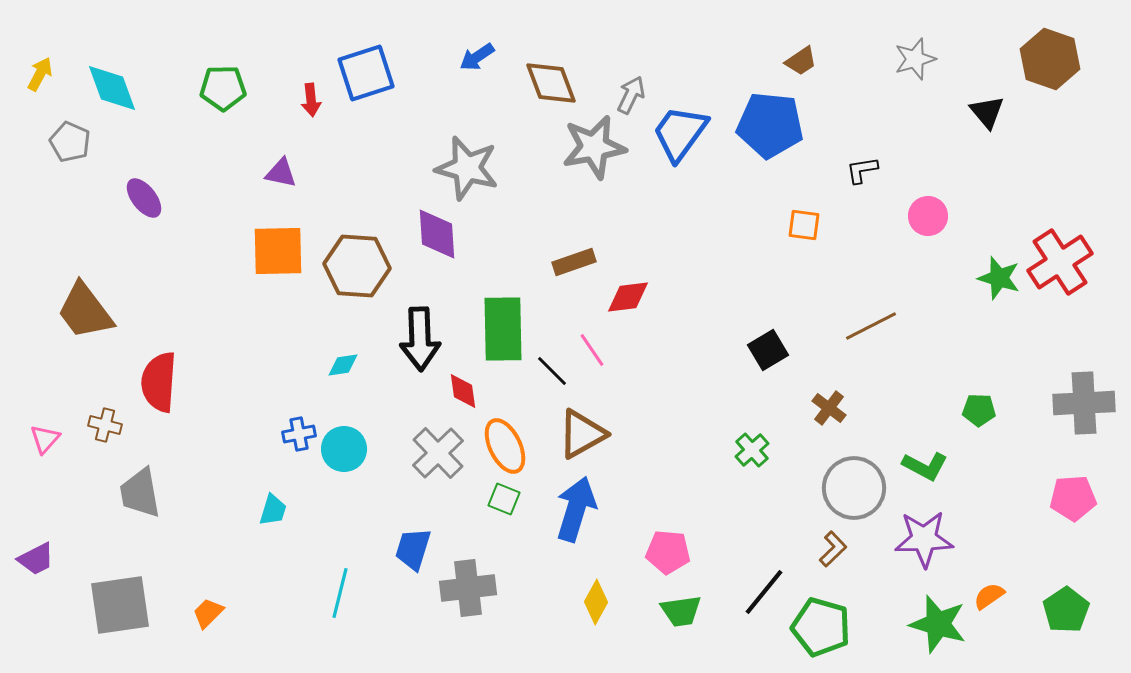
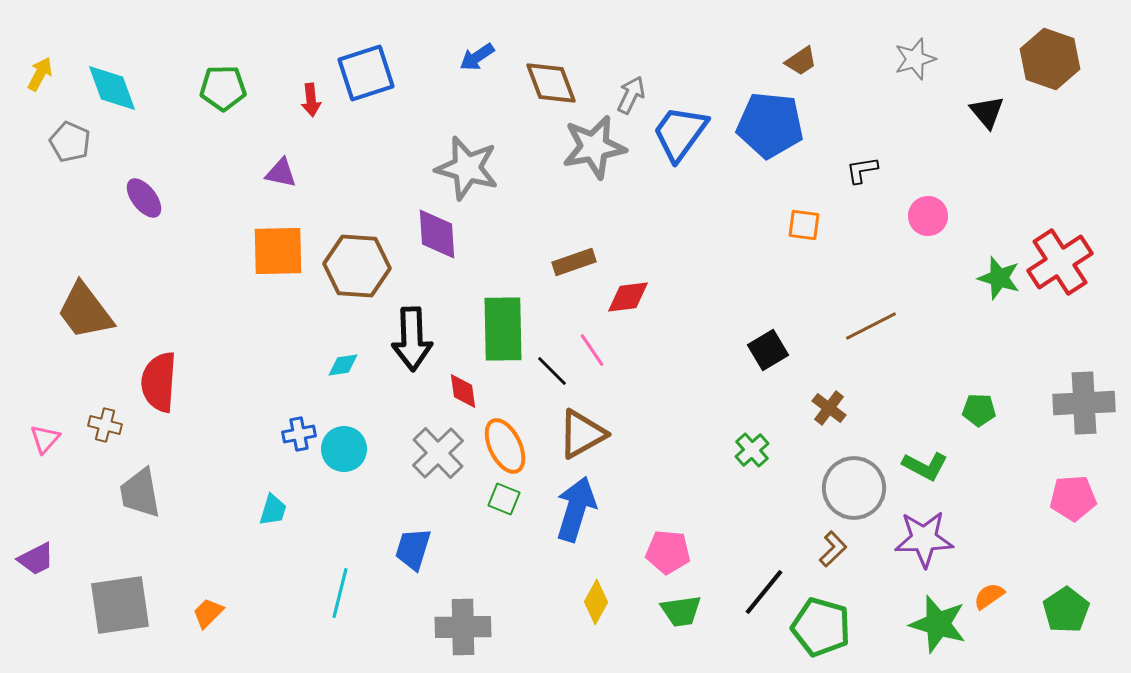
black arrow at (420, 339): moved 8 px left
gray cross at (468, 588): moved 5 px left, 39 px down; rotated 6 degrees clockwise
